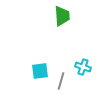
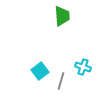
cyan square: rotated 30 degrees counterclockwise
